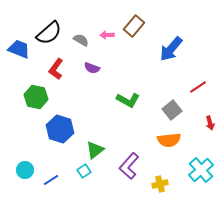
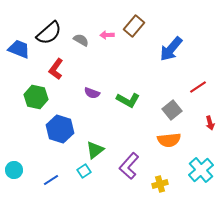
purple semicircle: moved 25 px down
cyan circle: moved 11 px left
